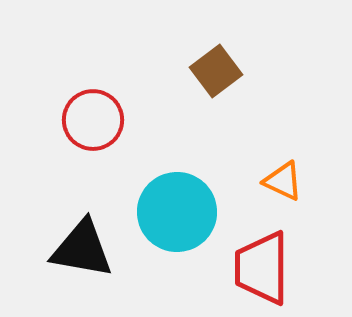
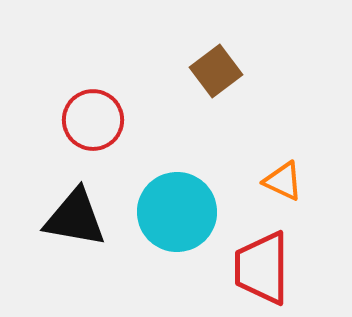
black triangle: moved 7 px left, 31 px up
